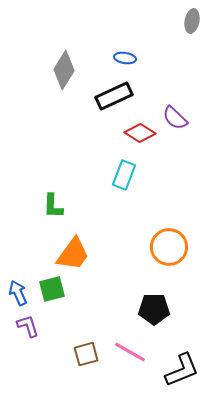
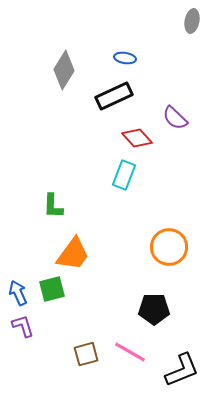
red diamond: moved 3 px left, 5 px down; rotated 16 degrees clockwise
purple L-shape: moved 5 px left
